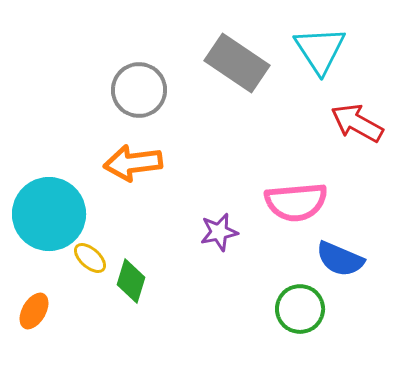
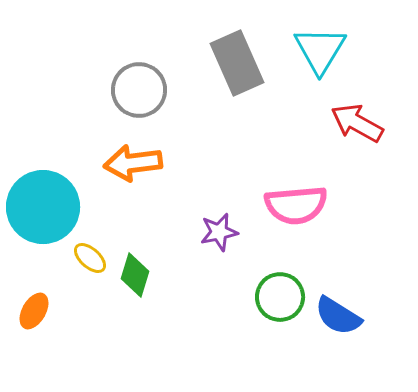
cyan triangle: rotated 4 degrees clockwise
gray rectangle: rotated 32 degrees clockwise
pink semicircle: moved 3 px down
cyan circle: moved 6 px left, 7 px up
blue semicircle: moved 2 px left, 57 px down; rotated 9 degrees clockwise
green diamond: moved 4 px right, 6 px up
green circle: moved 20 px left, 12 px up
